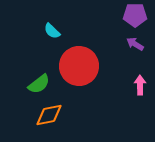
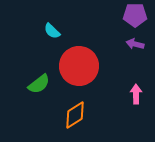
purple arrow: rotated 18 degrees counterclockwise
pink arrow: moved 4 px left, 9 px down
orange diamond: moved 26 px right; rotated 20 degrees counterclockwise
